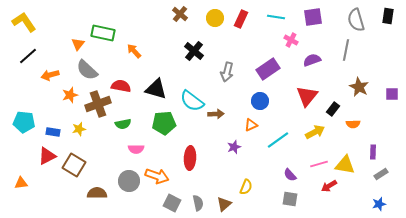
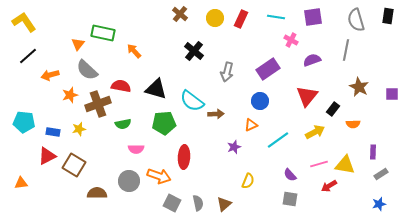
red ellipse at (190, 158): moved 6 px left, 1 px up
orange arrow at (157, 176): moved 2 px right
yellow semicircle at (246, 187): moved 2 px right, 6 px up
